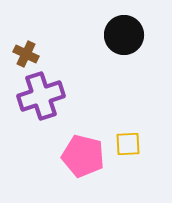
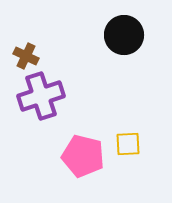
brown cross: moved 2 px down
